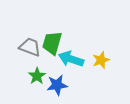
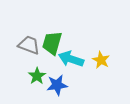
gray trapezoid: moved 1 px left, 2 px up
yellow star: rotated 24 degrees counterclockwise
